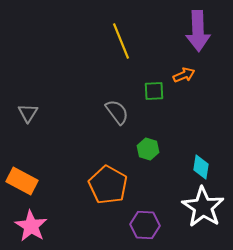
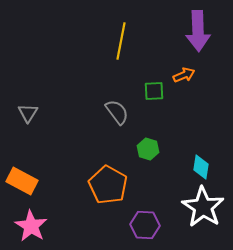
yellow line: rotated 33 degrees clockwise
